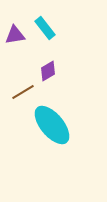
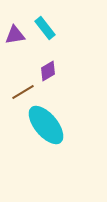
cyan ellipse: moved 6 px left
